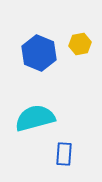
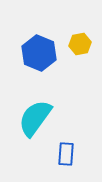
cyan semicircle: rotated 39 degrees counterclockwise
blue rectangle: moved 2 px right
